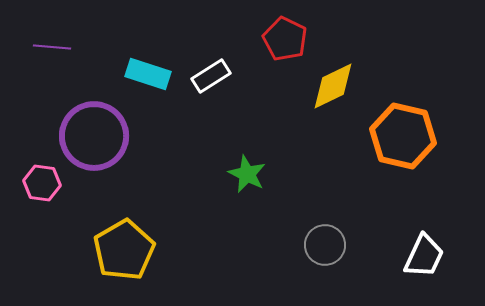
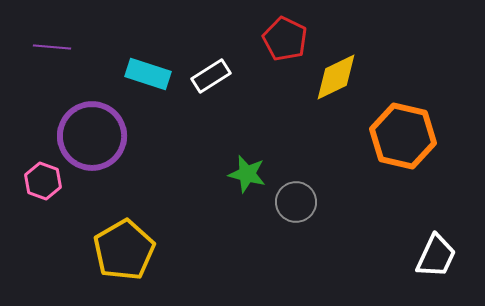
yellow diamond: moved 3 px right, 9 px up
purple circle: moved 2 px left
green star: rotated 12 degrees counterclockwise
pink hexagon: moved 1 px right, 2 px up; rotated 12 degrees clockwise
gray circle: moved 29 px left, 43 px up
white trapezoid: moved 12 px right
